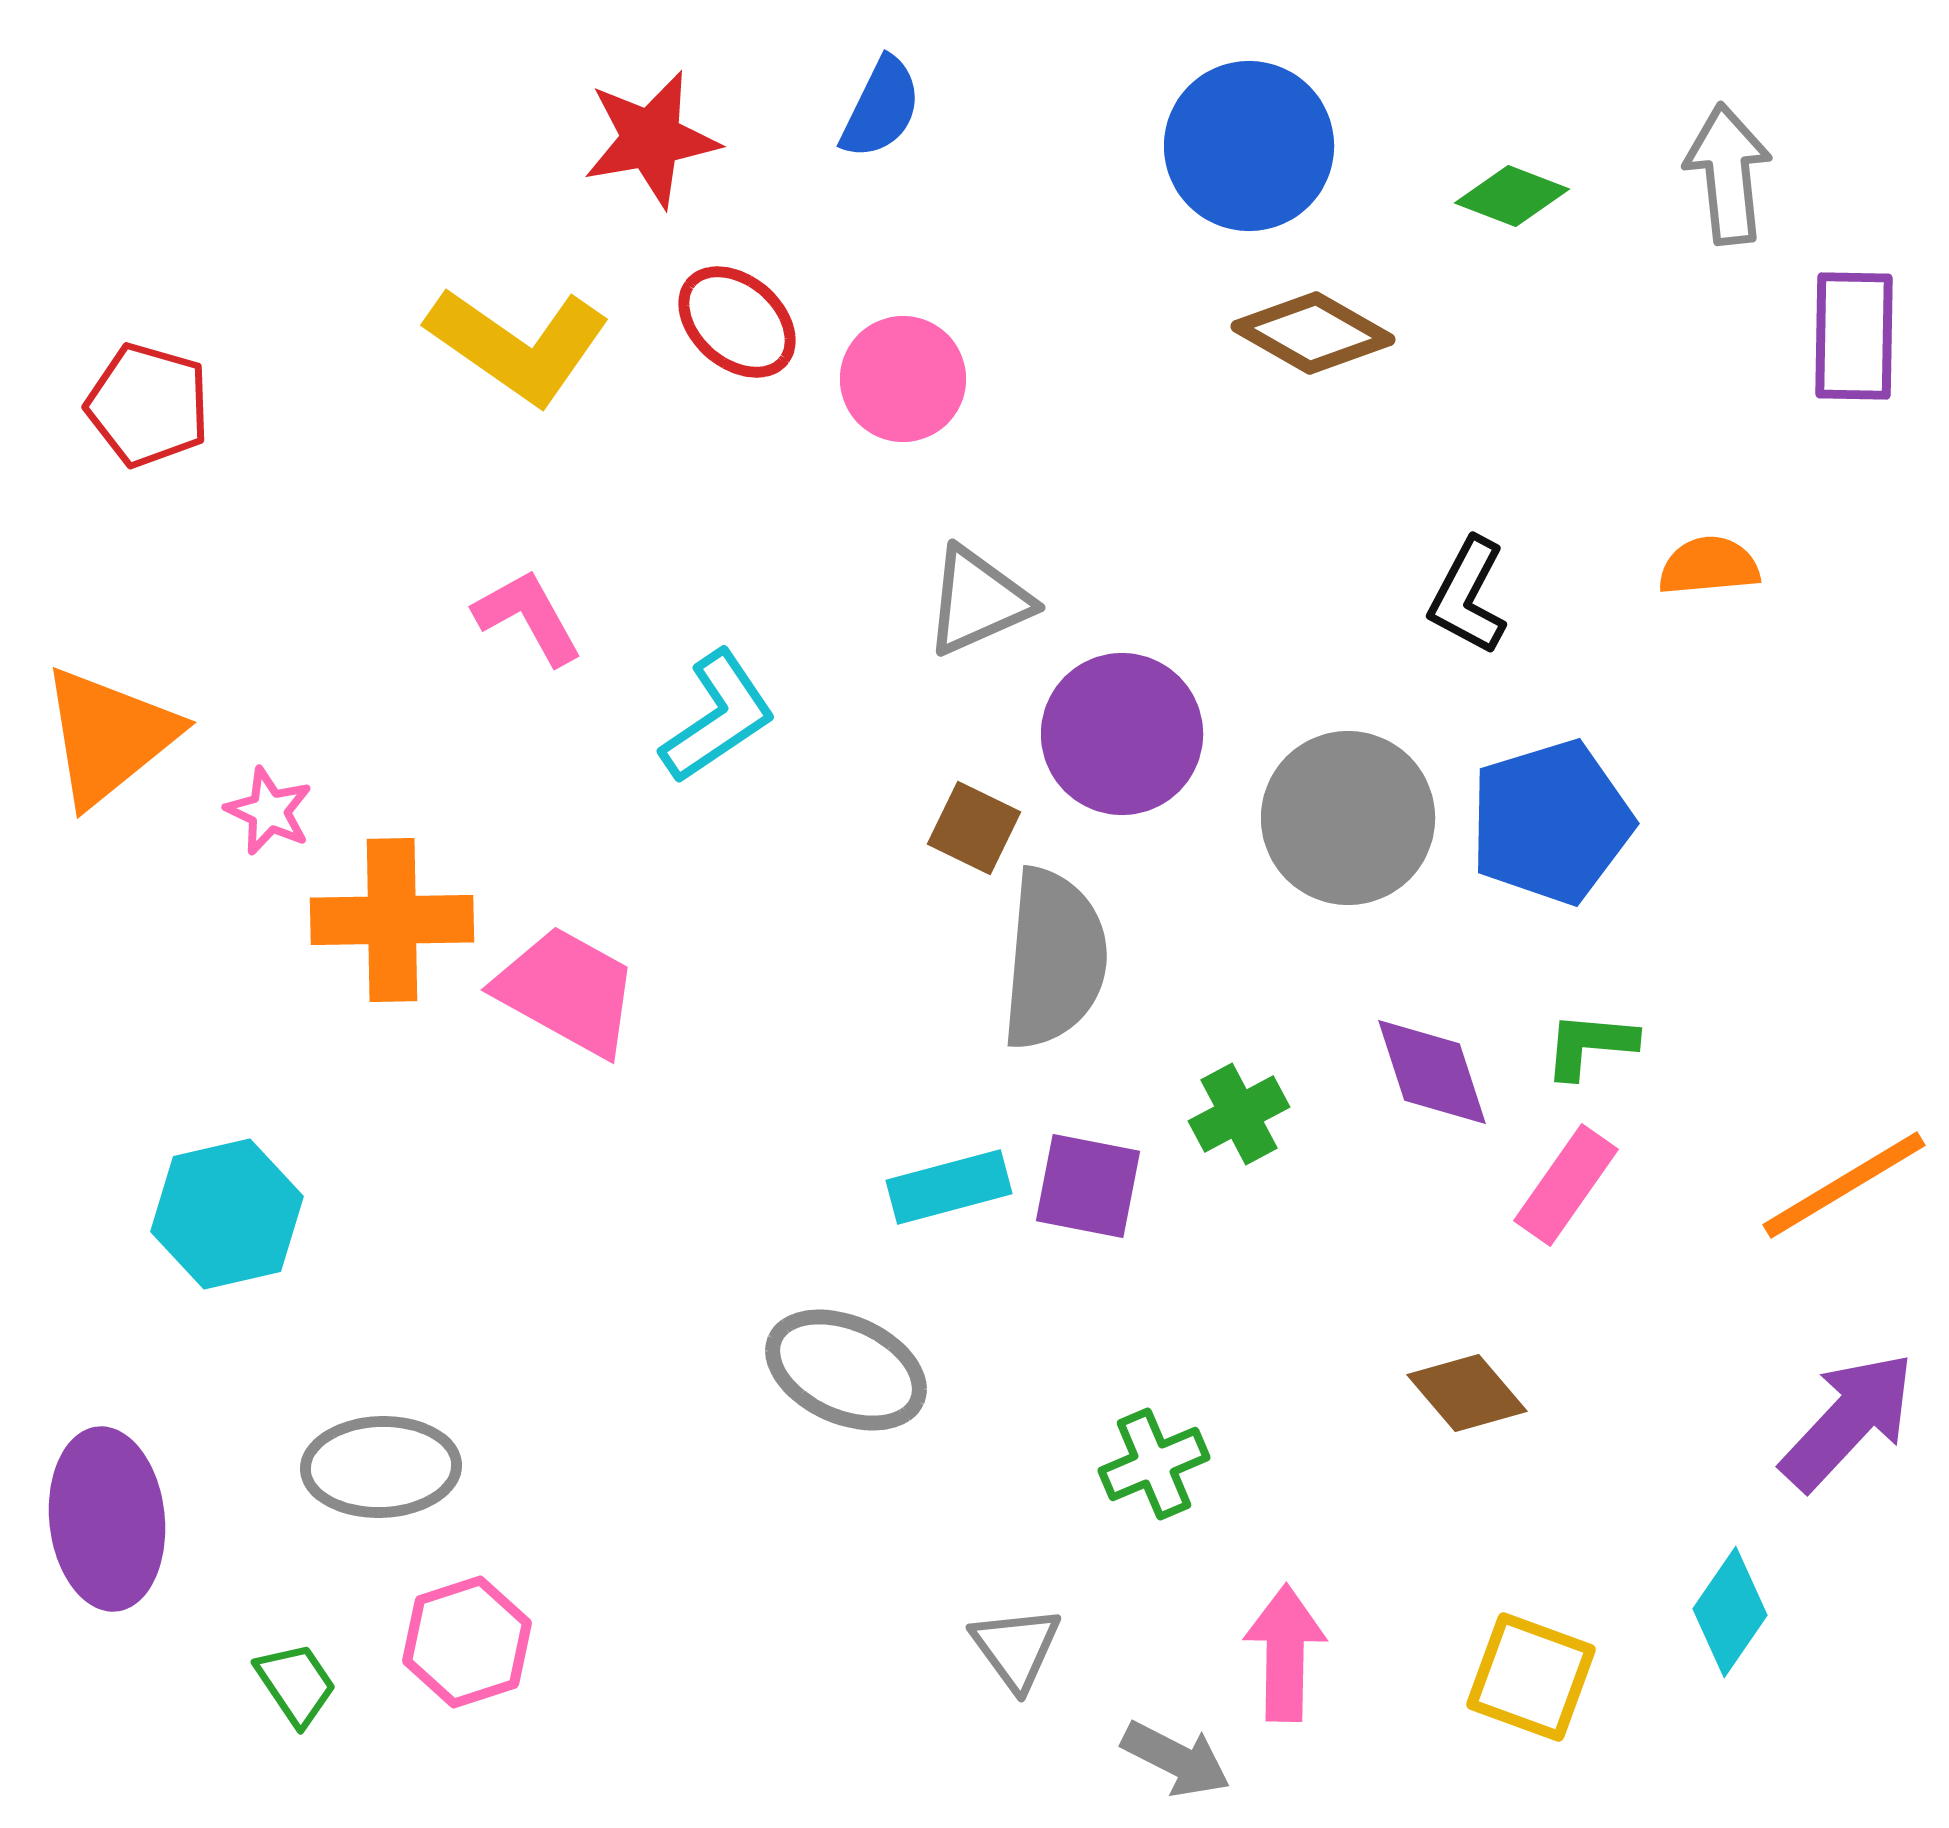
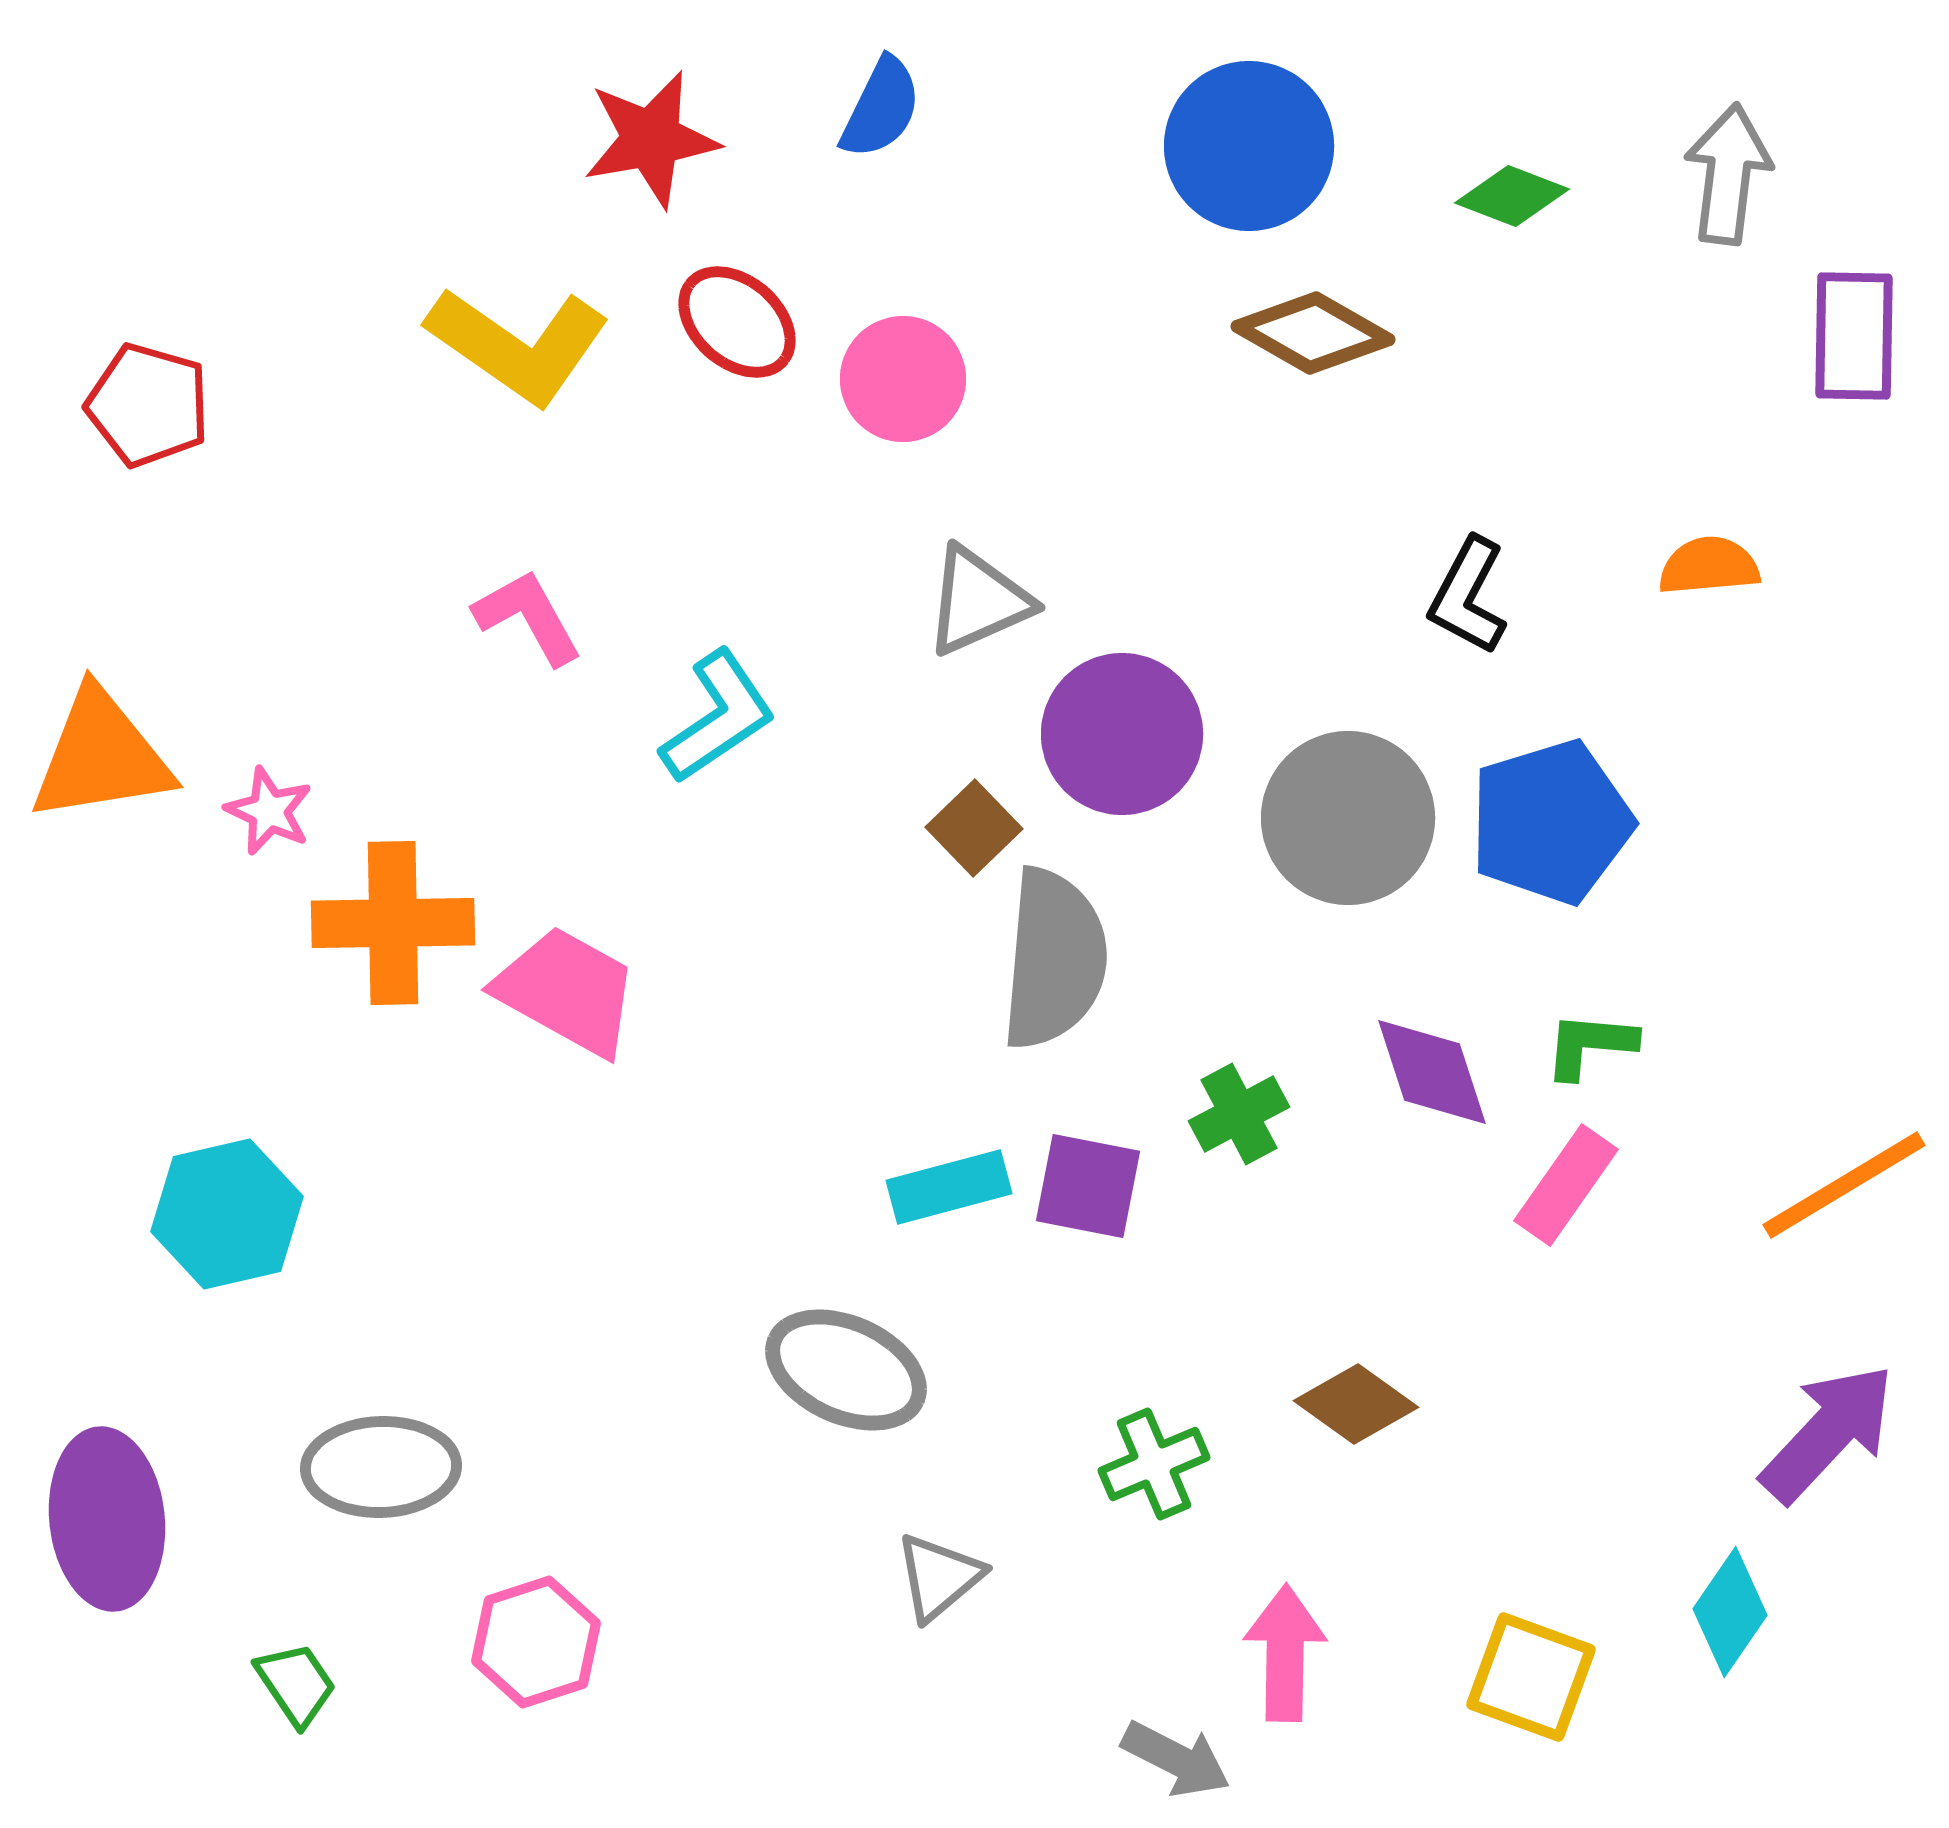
gray arrow at (1728, 174): rotated 13 degrees clockwise
orange triangle at (109, 736): moved 8 px left, 20 px down; rotated 30 degrees clockwise
brown square at (974, 828): rotated 20 degrees clockwise
orange cross at (392, 920): moved 1 px right, 3 px down
brown diamond at (1467, 1393): moved 111 px left, 11 px down; rotated 14 degrees counterclockwise
purple arrow at (1848, 1421): moved 20 px left, 12 px down
pink hexagon at (467, 1642): moved 69 px right
gray triangle at (1016, 1648): moved 77 px left, 71 px up; rotated 26 degrees clockwise
